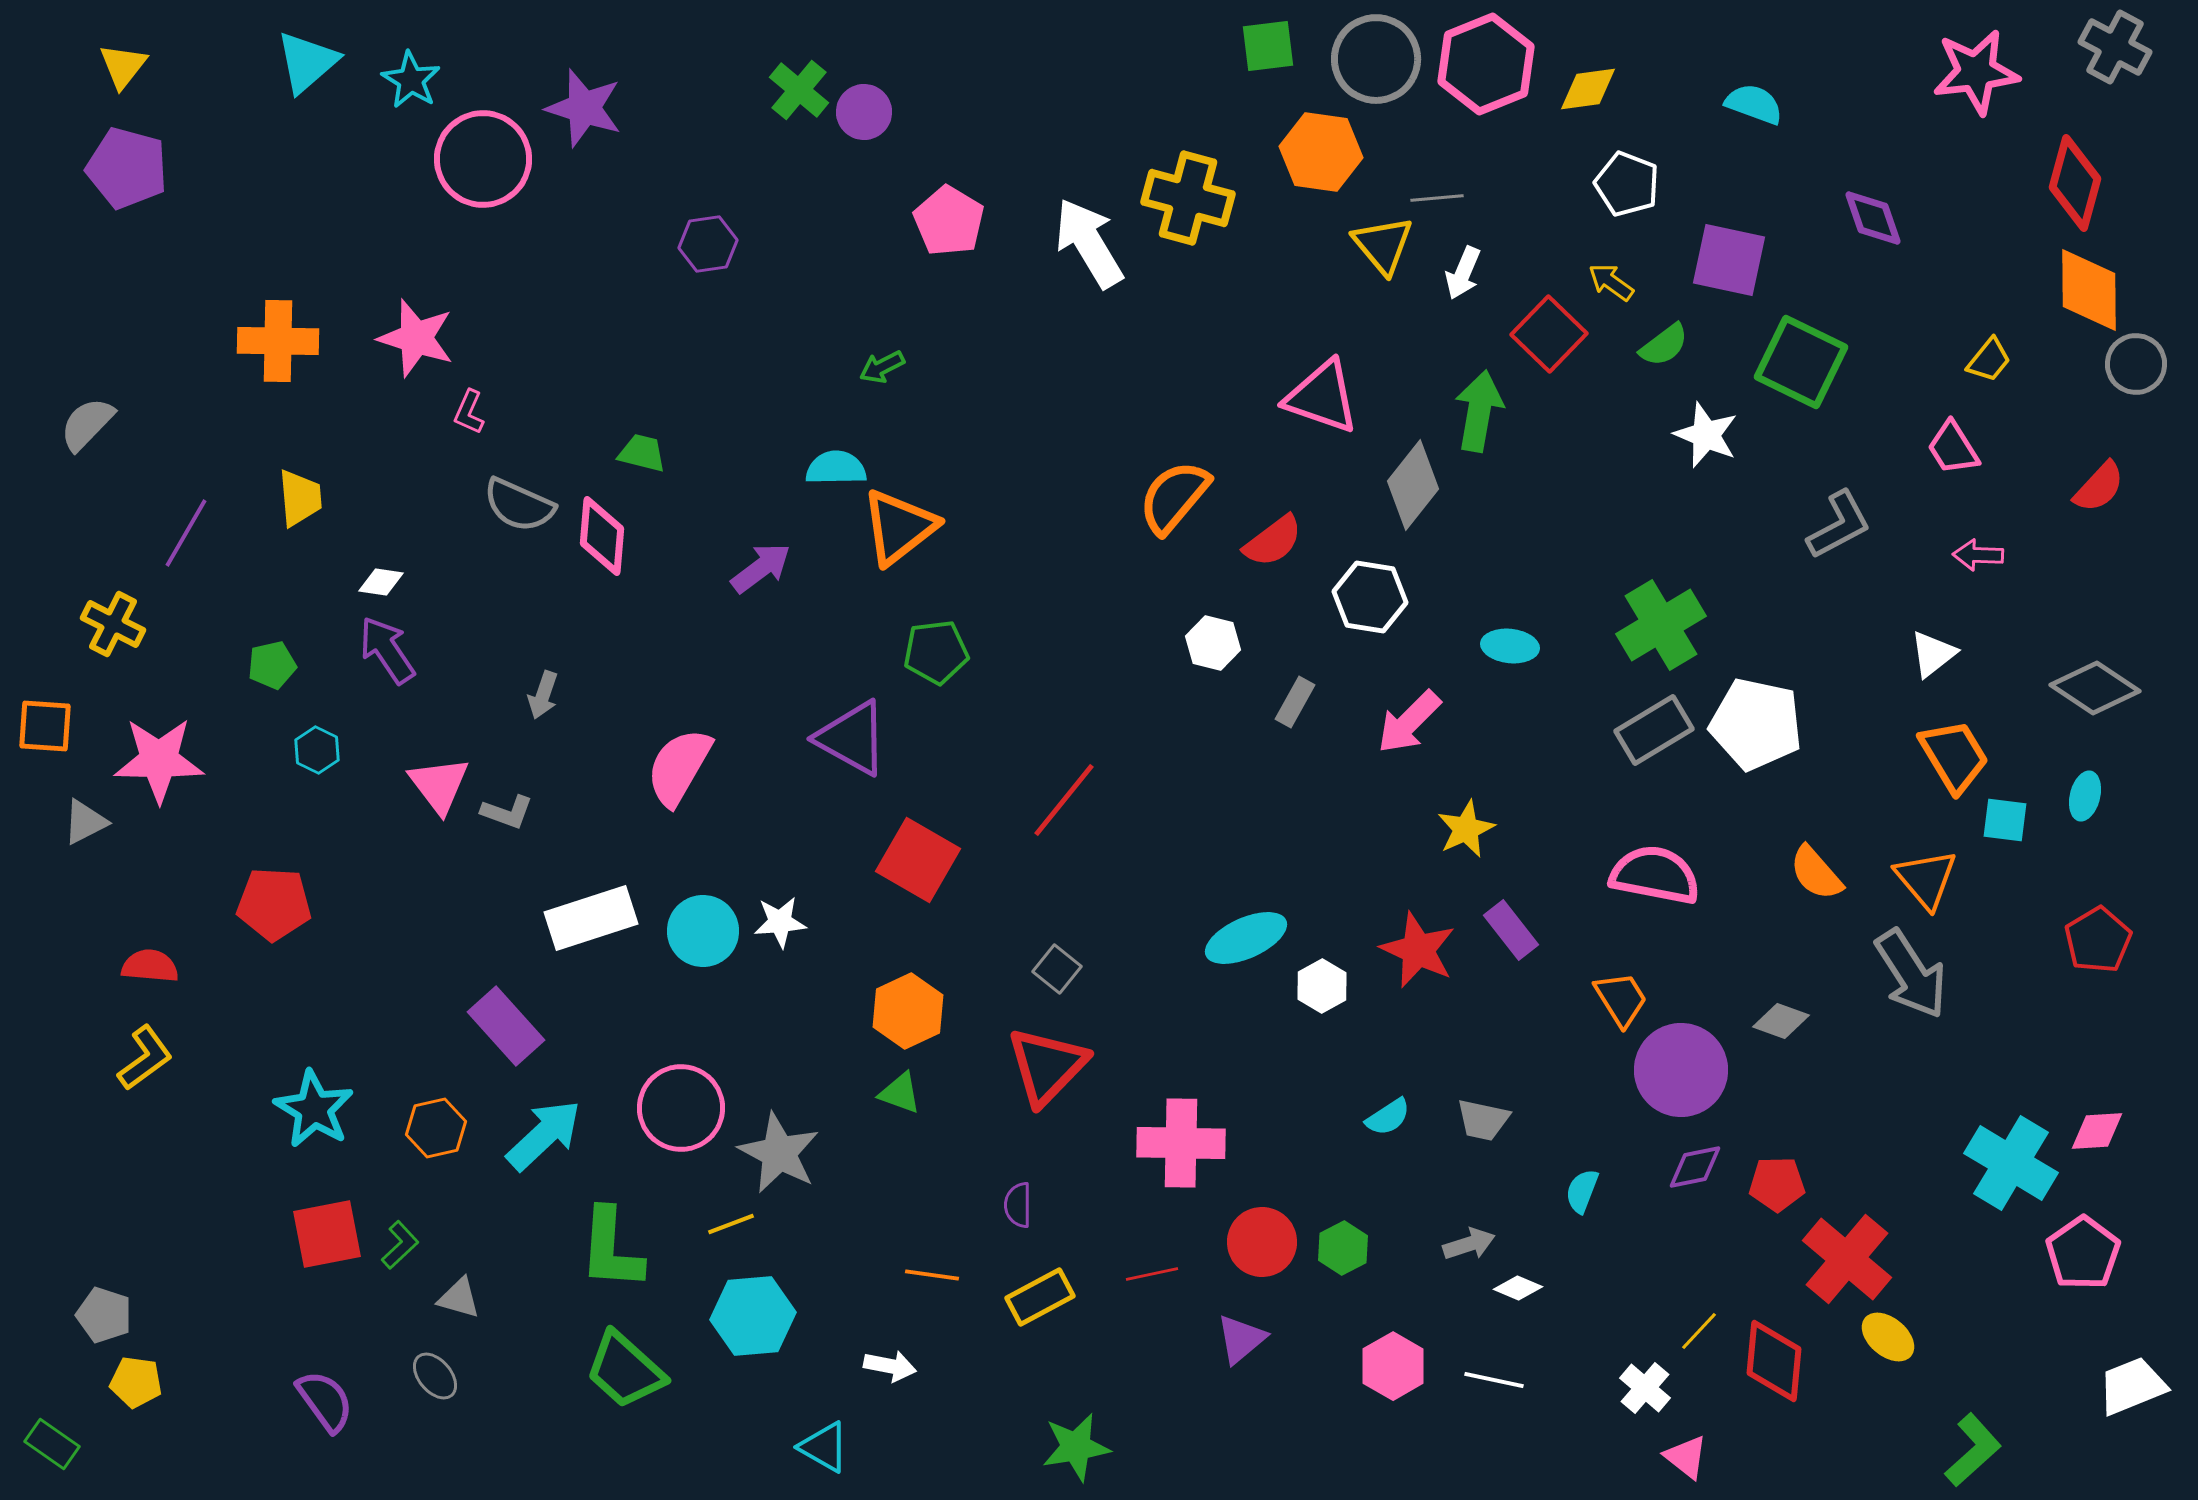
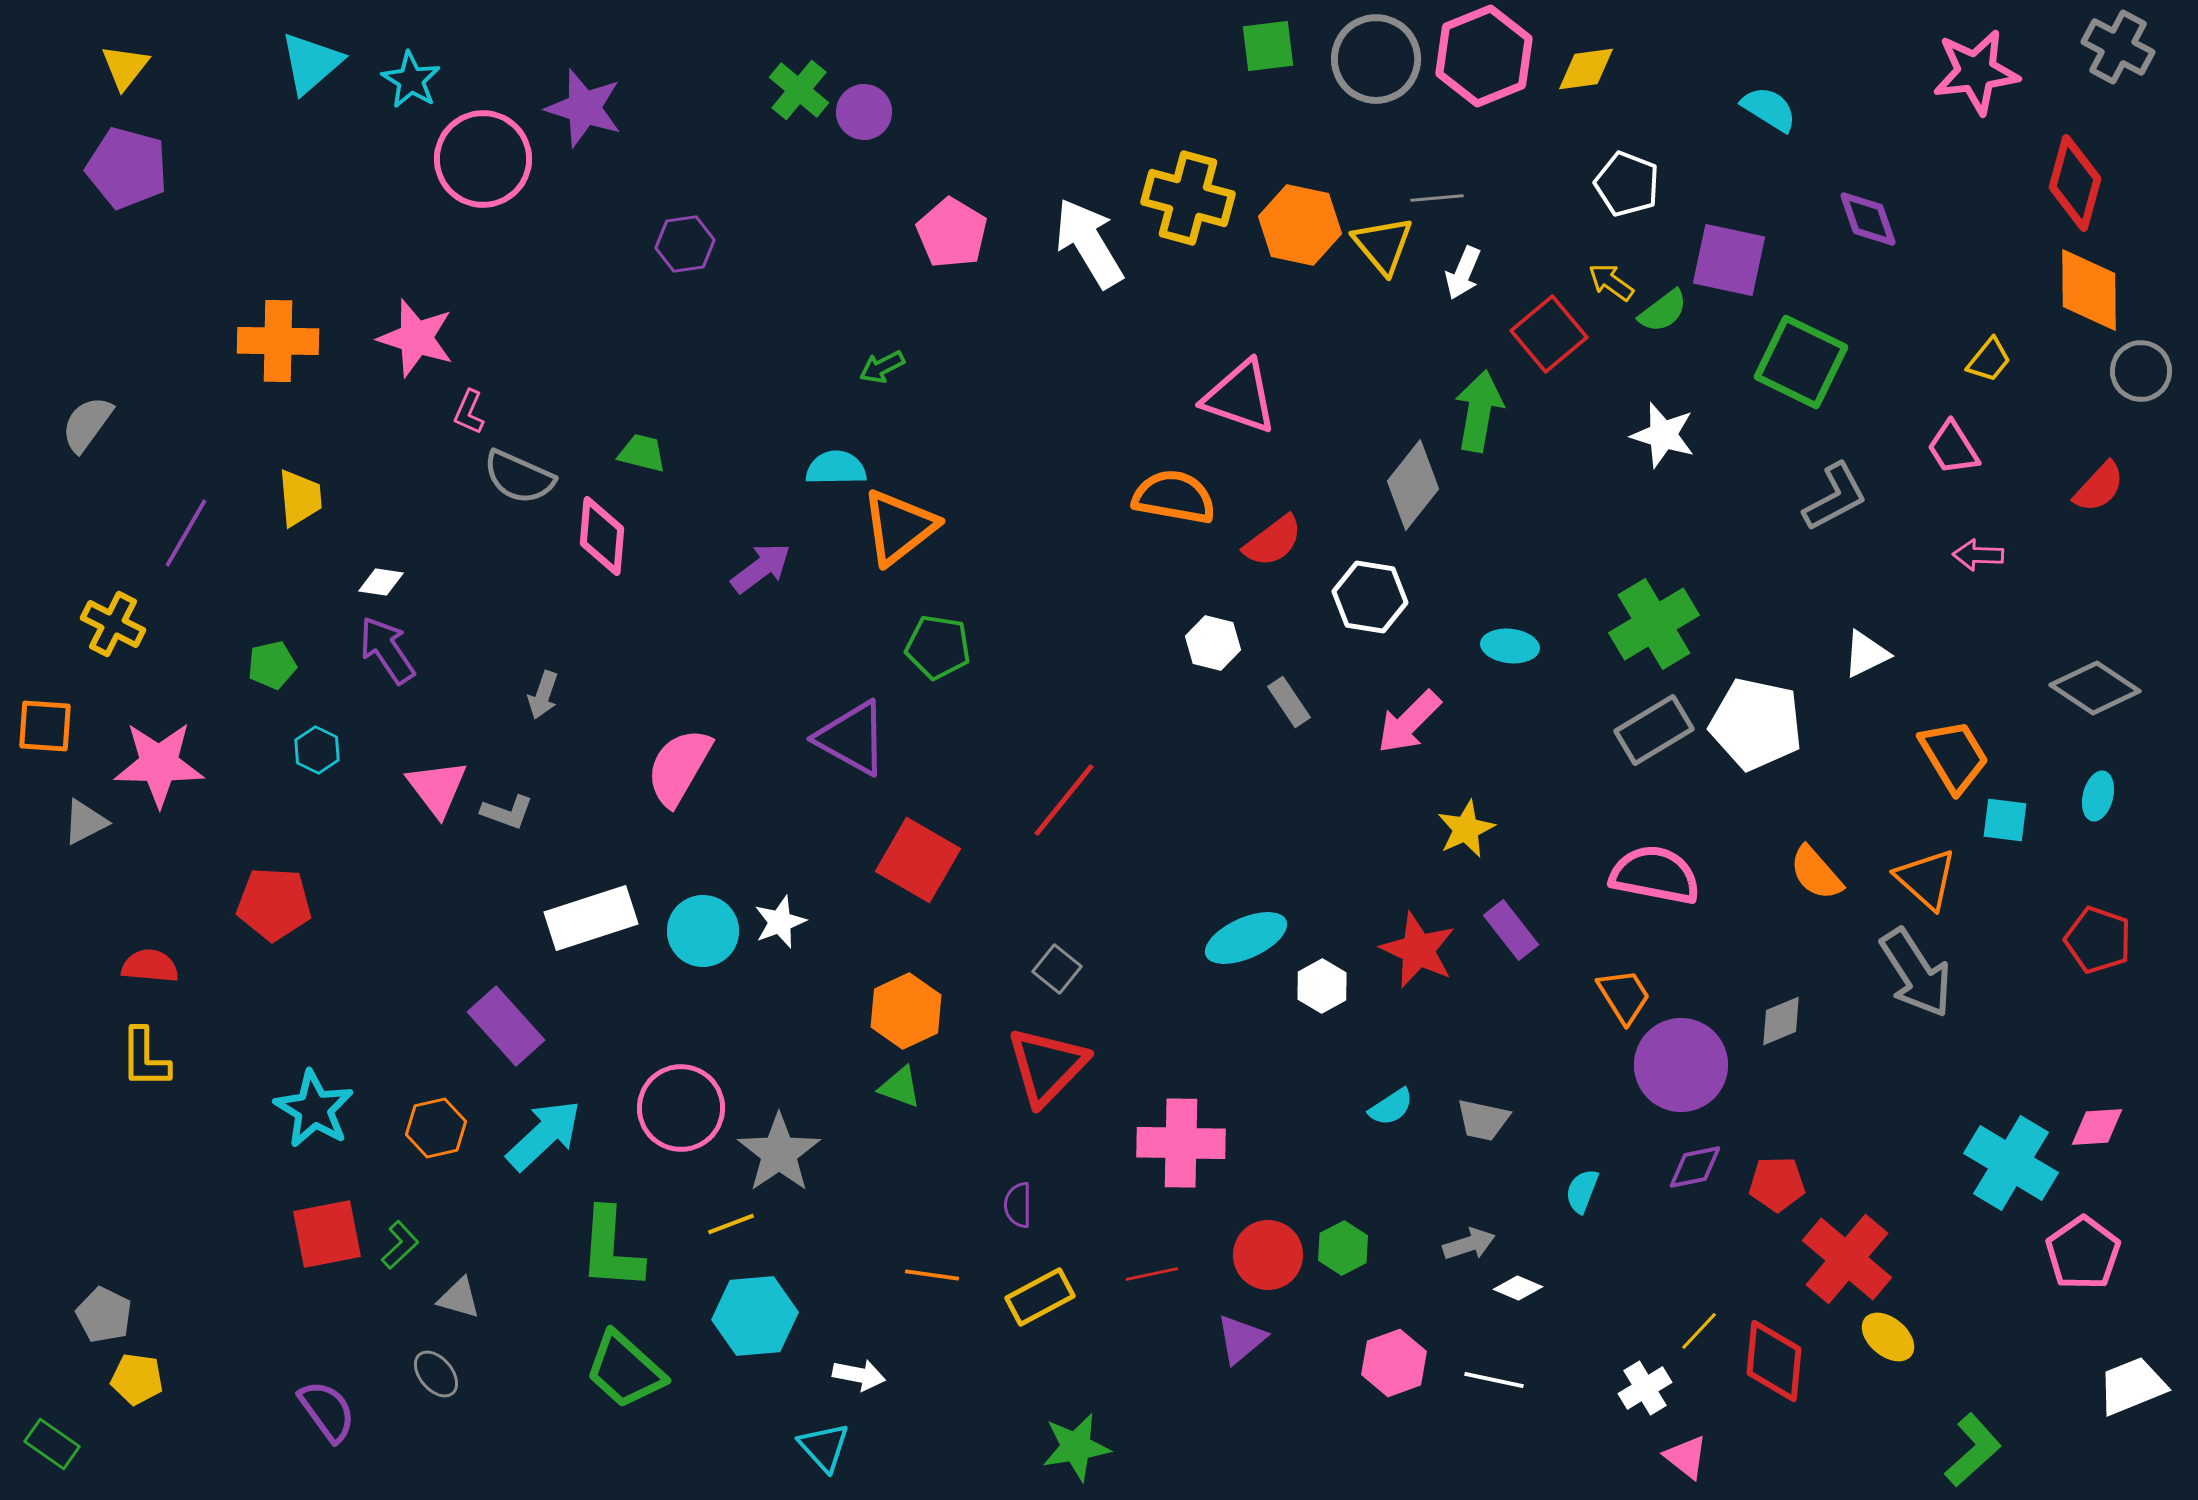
gray cross at (2115, 47): moved 3 px right
cyan triangle at (307, 62): moved 4 px right, 1 px down
pink hexagon at (1486, 64): moved 2 px left, 8 px up
yellow triangle at (123, 66): moved 2 px right, 1 px down
yellow diamond at (1588, 89): moved 2 px left, 20 px up
cyan semicircle at (1754, 104): moved 15 px right, 5 px down; rotated 12 degrees clockwise
orange hexagon at (1321, 152): moved 21 px left, 73 px down; rotated 4 degrees clockwise
purple diamond at (1873, 218): moved 5 px left, 1 px down
pink pentagon at (949, 221): moved 3 px right, 12 px down
purple hexagon at (708, 244): moved 23 px left
red square at (1549, 334): rotated 6 degrees clockwise
green semicircle at (1664, 345): moved 1 px left, 34 px up
gray circle at (2136, 364): moved 5 px right, 7 px down
pink triangle at (1322, 397): moved 82 px left
gray semicircle at (87, 424): rotated 8 degrees counterclockwise
white star at (1706, 435): moved 43 px left; rotated 6 degrees counterclockwise
orange semicircle at (1174, 497): rotated 60 degrees clockwise
gray semicircle at (519, 505): moved 28 px up
gray L-shape at (1839, 525): moved 4 px left, 28 px up
green cross at (1661, 625): moved 7 px left, 1 px up
green pentagon at (936, 652): moved 2 px right, 5 px up; rotated 16 degrees clockwise
white triangle at (1933, 654): moved 67 px left; rotated 12 degrees clockwise
gray rectangle at (1295, 702): moved 6 px left; rotated 63 degrees counterclockwise
pink star at (159, 760): moved 4 px down
pink triangle at (439, 785): moved 2 px left, 3 px down
cyan ellipse at (2085, 796): moved 13 px right
orange triangle at (1926, 879): rotated 8 degrees counterclockwise
white star at (780, 922): rotated 16 degrees counterclockwise
red pentagon at (2098, 940): rotated 22 degrees counterclockwise
gray arrow at (1911, 974): moved 5 px right, 1 px up
orange trapezoid at (1621, 999): moved 3 px right, 3 px up
orange hexagon at (908, 1011): moved 2 px left
gray diamond at (1781, 1021): rotated 42 degrees counterclockwise
yellow L-shape at (145, 1058): rotated 126 degrees clockwise
purple circle at (1681, 1070): moved 5 px up
green triangle at (900, 1093): moved 6 px up
cyan semicircle at (1388, 1117): moved 3 px right, 10 px up
pink diamond at (2097, 1131): moved 4 px up
gray star at (779, 1153): rotated 10 degrees clockwise
red circle at (1262, 1242): moved 6 px right, 13 px down
gray pentagon at (104, 1315): rotated 8 degrees clockwise
cyan hexagon at (753, 1316): moved 2 px right
white arrow at (890, 1366): moved 31 px left, 9 px down
pink hexagon at (1393, 1366): moved 1 px right, 3 px up; rotated 10 degrees clockwise
gray ellipse at (435, 1376): moved 1 px right, 2 px up
yellow pentagon at (136, 1382): moved 1 px right, 3 px up
white cross at (1645, 1388): rotated 18 degrees clockwise
purple semicircle at (325, 1401): moved 2 px right, 10 px down
cyan triangle at (824, 1447): rotated 18 degrees clockwise
